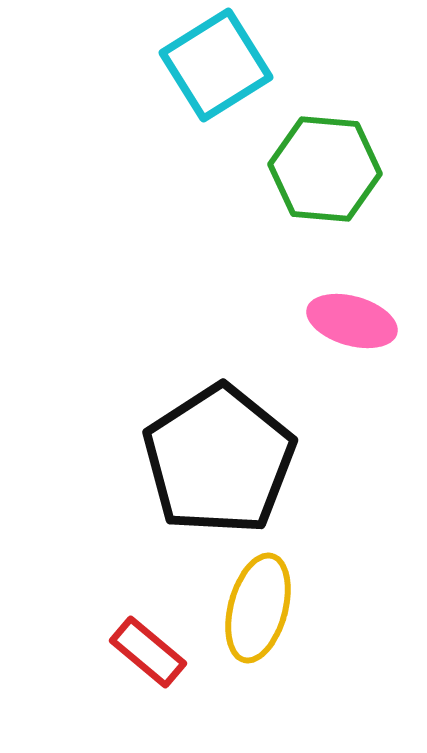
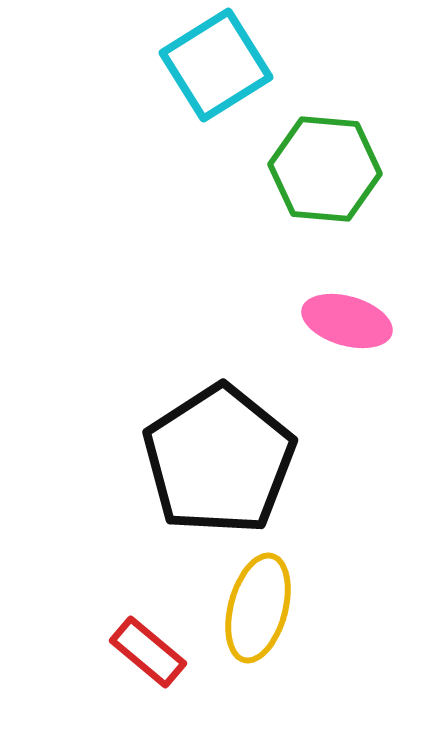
pink ellipse: moved 5 px left
